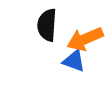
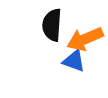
black semicircle: moved 5 px right
